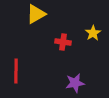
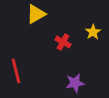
yellow star: moved 1 px up
red cross: rotated 21 degrees clockwise
red line: rotated 15 degrees counterclockwise
